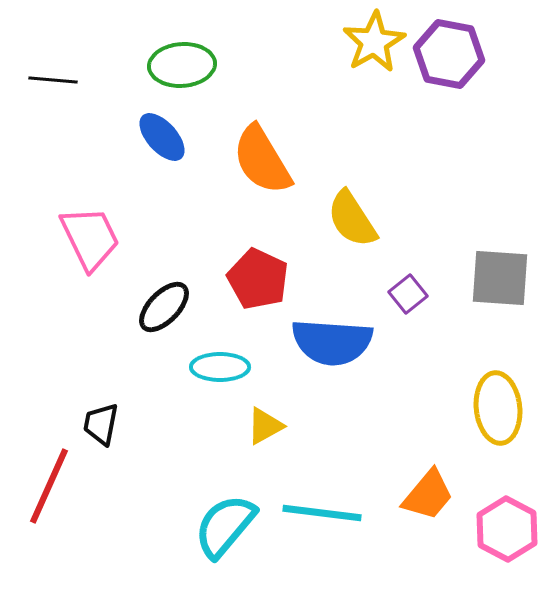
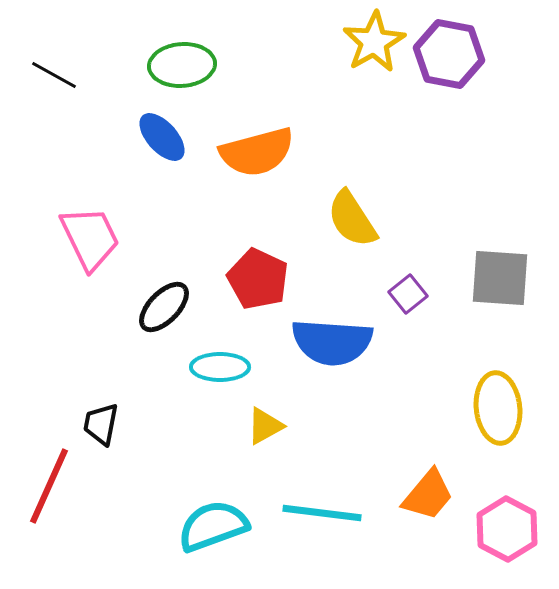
black line: moved 1 px right, 5 px up; rotated 24 degrees clockwise
orange semicircle: moved 5 px left, 8 px up; rotated 74 degrees counterclockwise
cyan semicircle: moved 12 px left; rotated 30 degrees clockwise
